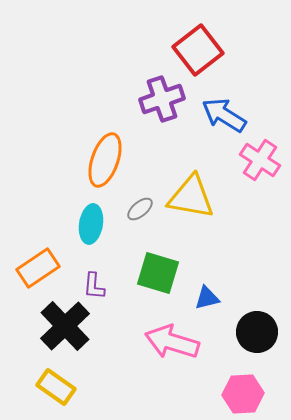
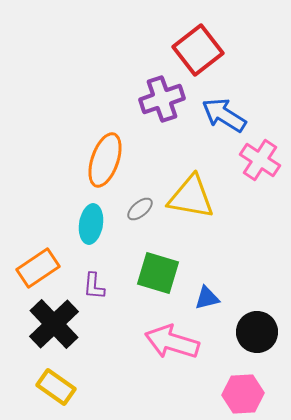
black cross: moved 11 px left, 2 px up
